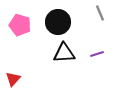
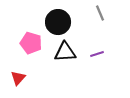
pink pentagon: moved 11 px right, 18 px down
black triangle: moved 1 px right, 1 px up
red triangle: moved 5 px right, 1 px up
